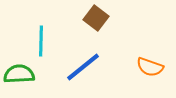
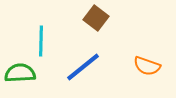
orange semicircle: moved 3 px left, 1 px up
green semicircle: moved 1 px right, 1 px up
